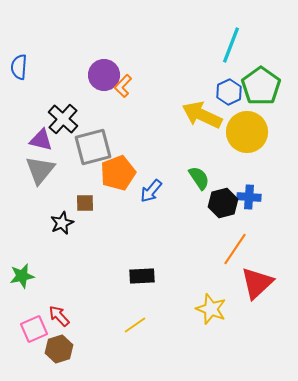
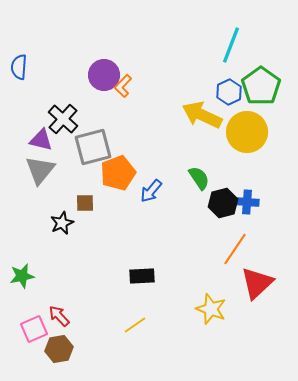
blue cross: moved 2 px left, 5 px down
brown hexagon: rotated 8 degrees clockwise
